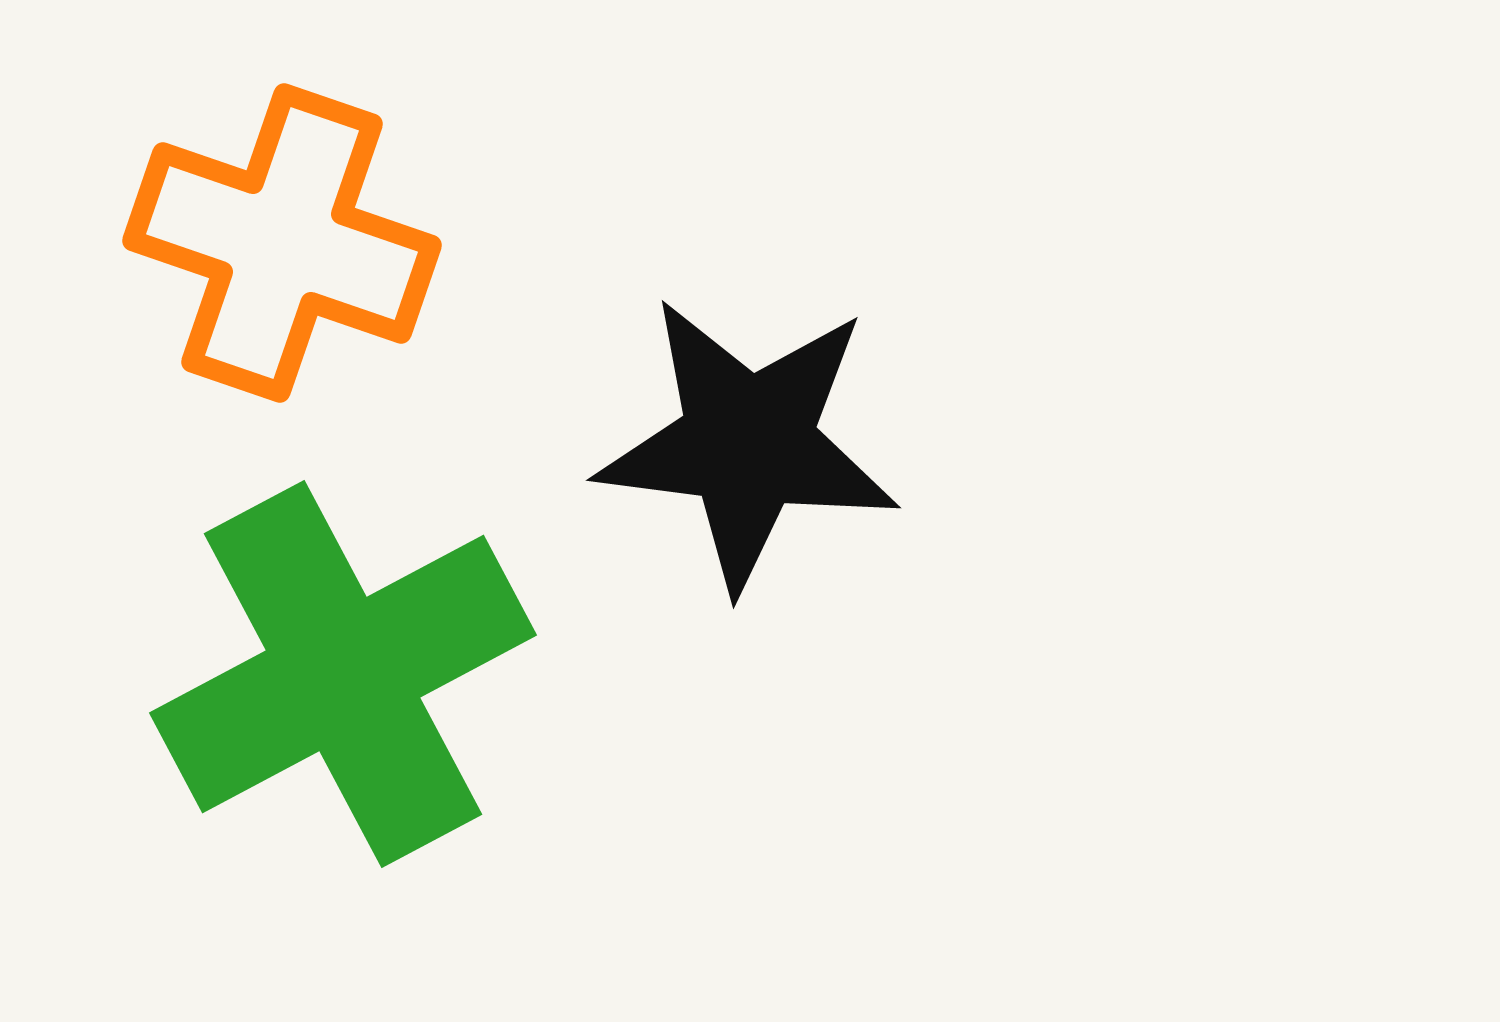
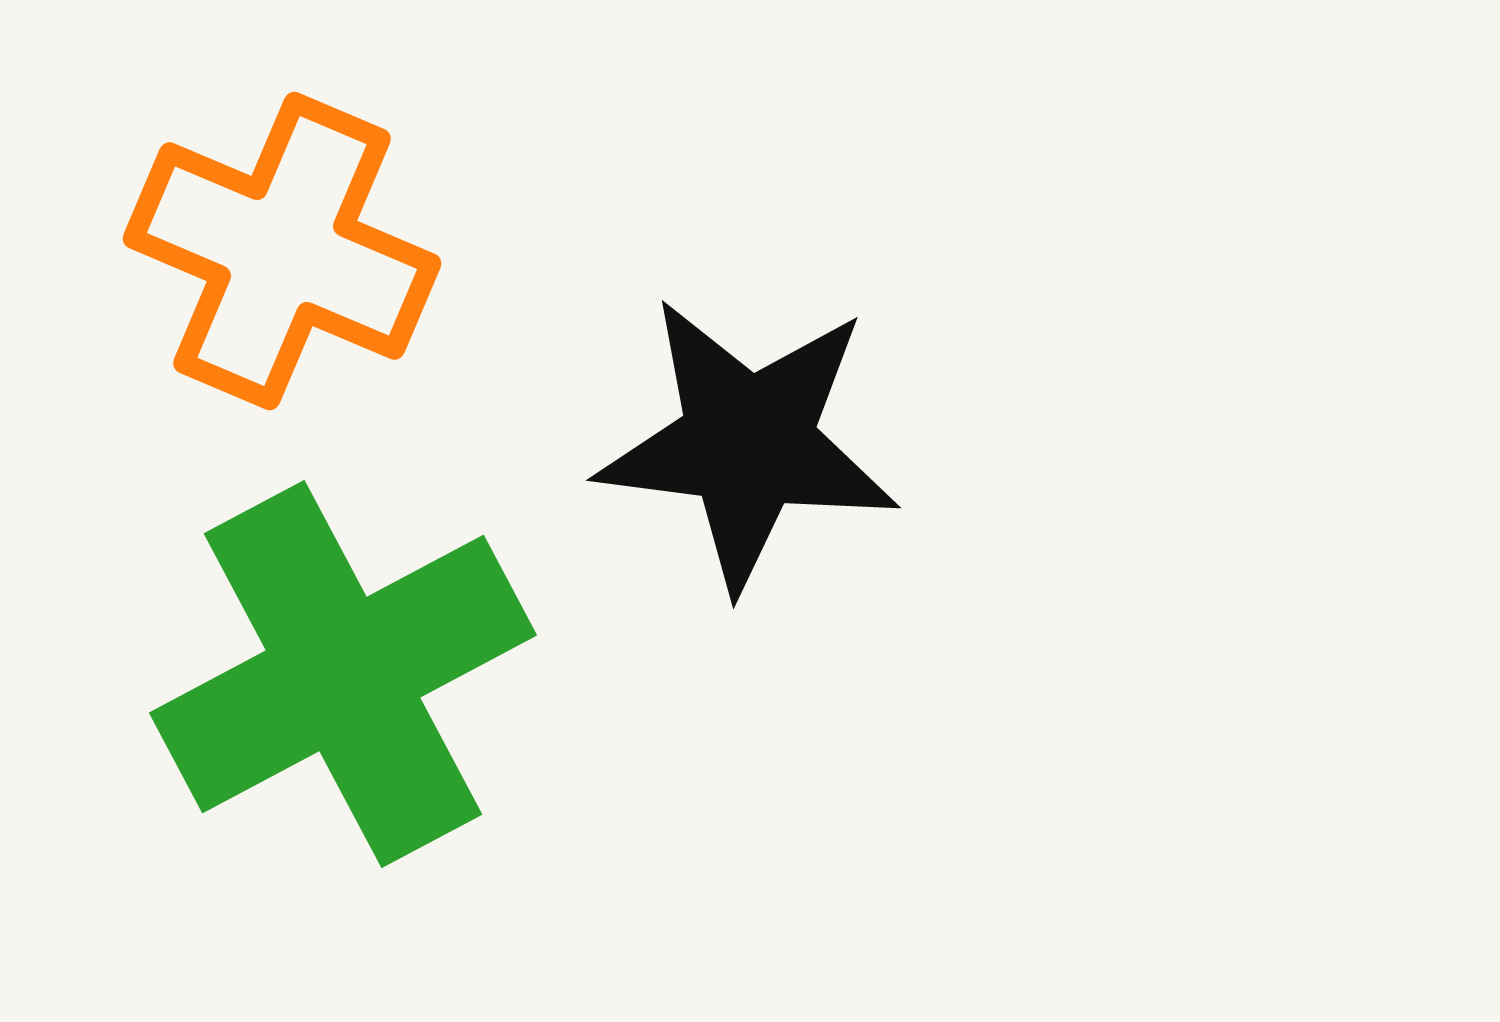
orange cross: moved 8 px down; rotated 4 degrees clockwise
